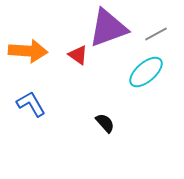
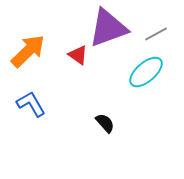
orange arrow: rotated 48 degrees counterclockwise
